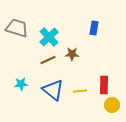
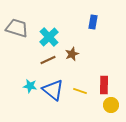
blue rectangle: moved 1 px left, 6 px up
brown star: rotated 24 degrees counterclockwise
cyan star: moved 9 px right, 2 px down; rotated 16 degrees clockwise
yellow line: rotated 24 degrees clockwise
yellow circle: moved 1 px left
